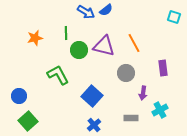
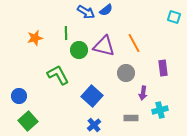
cyan cross: rotated 14 degrees clockwise
